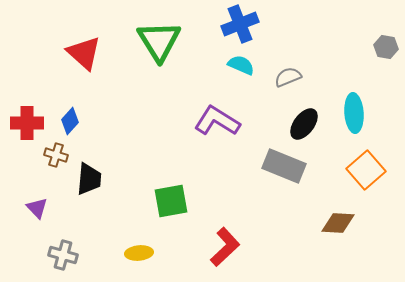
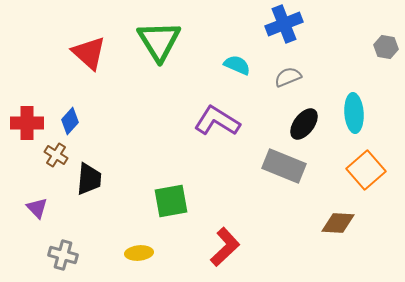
blue cross: moved 44 px right
red triangle: moved 5 px right
cyan semicircle: moved 4 px left
brown cross: rotated 15 degrees clockwise
